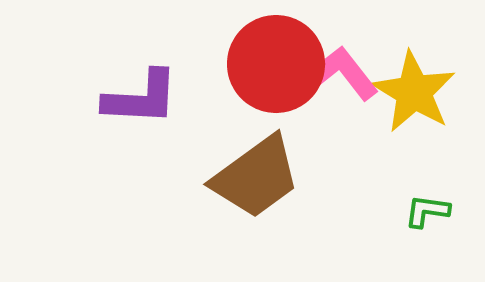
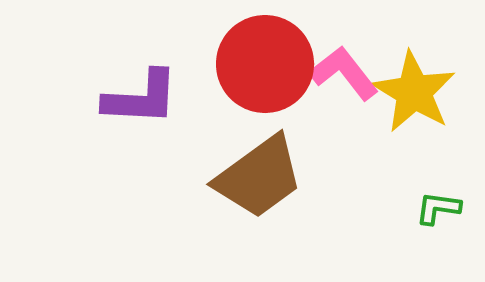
red circle: moved 11 px left
brown trapezoid: moved 3 px right
green L-shape: moved 11 px right, 3 px up
